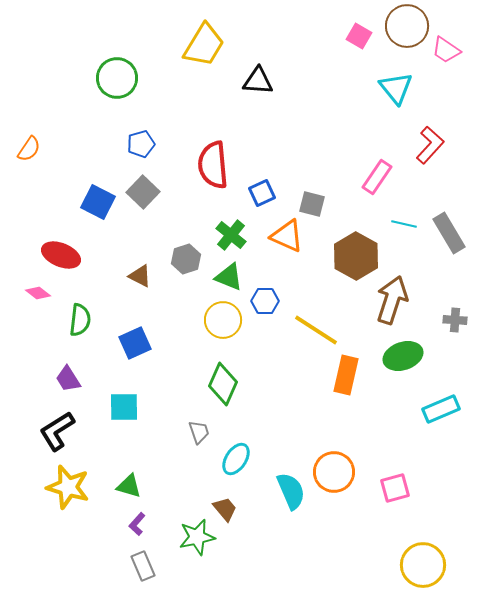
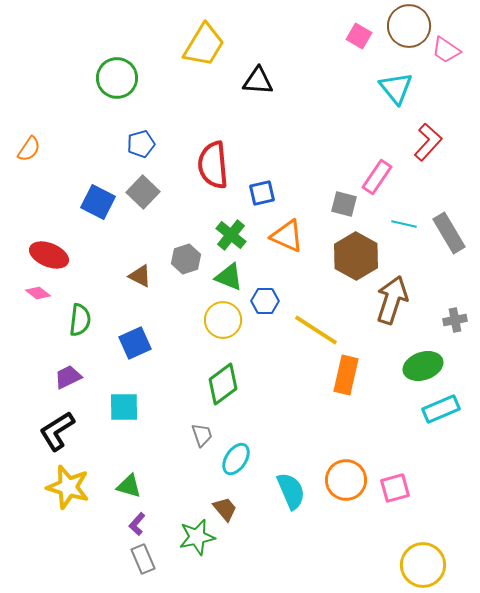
brown circle at (407, 26): moved 2 px right
red L-shape at (430, 145): moved 2 px left, 3 px up
blue square at (262, 193): rotated 12 degrees clockwise
gray square at (312, 204): moved 32 px right
red ellipse at (61, 255): moved 12 px left
gray cross at (455, 320): rotated 15 degrees counterclockwise
green ellipse at (403, 356): moved 20 px right, 10 px down
purple trapezoid at (68, 379): moved 2 px up; rotated 96 degrees clockwise
green diamond at (223, 384): rotated 30 degrees clockwise
gray trapezoid at (199, 432): moved 3 px right, 3 px down
orange circle at (334, 472): moved 12 px right, 8 px down
gray rectangle at (143, 566): moved 7 px up
